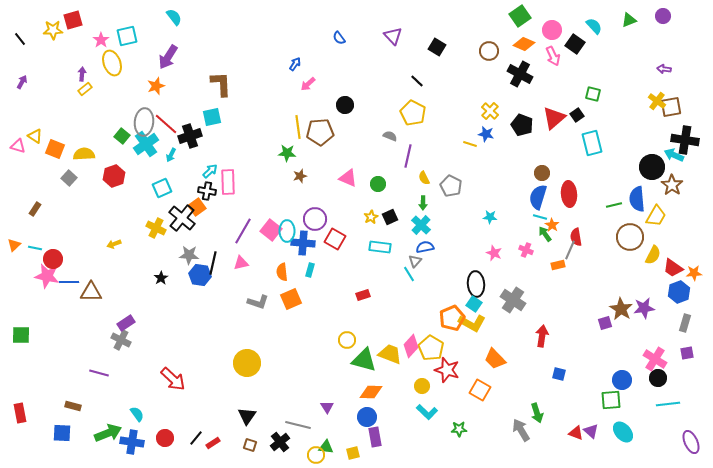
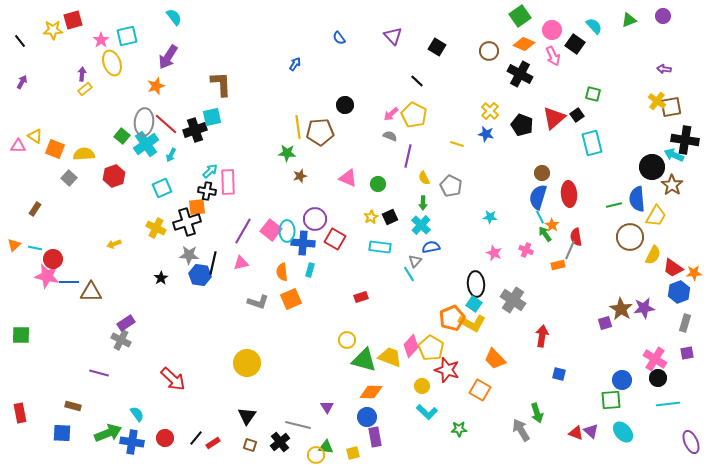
black line at (20, 39): moved 2 px down
pink arrow at (308, 84): moved 83 px right, 30 px down
yellow pentagon at (413, 113): moved 1 px right, 2 px down
black cross at (190, 136): moved 5 px right, 6 px up
yellow line at (470, 144): moved 13 px left
pink triangle at (18, 146): rotated 14 degrees counterclockwise
orange square at (197, 207): rotated 30 degrees clockwise
cyan line at (540, 217): rotated 48 degrees clockwise
black cross at (182, 218): moved 5 px right, 4 px down; rotated 32 degrees clockwise
blue semicircle at (425, 247): moved 6 px right
red rectangle at (363, 295): moved 2 px left, 2 px down
yellow trapezoid at (390, 354): moved 3 px down
